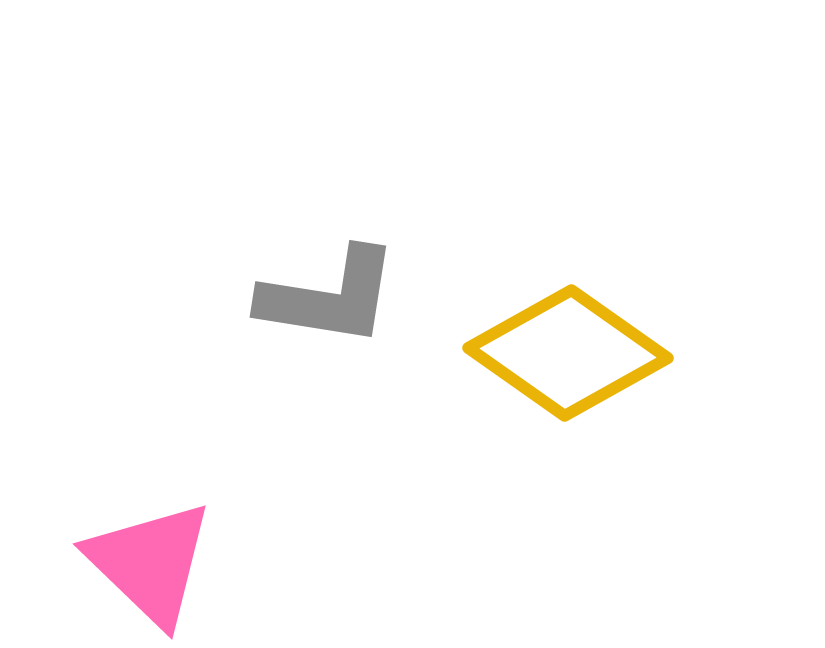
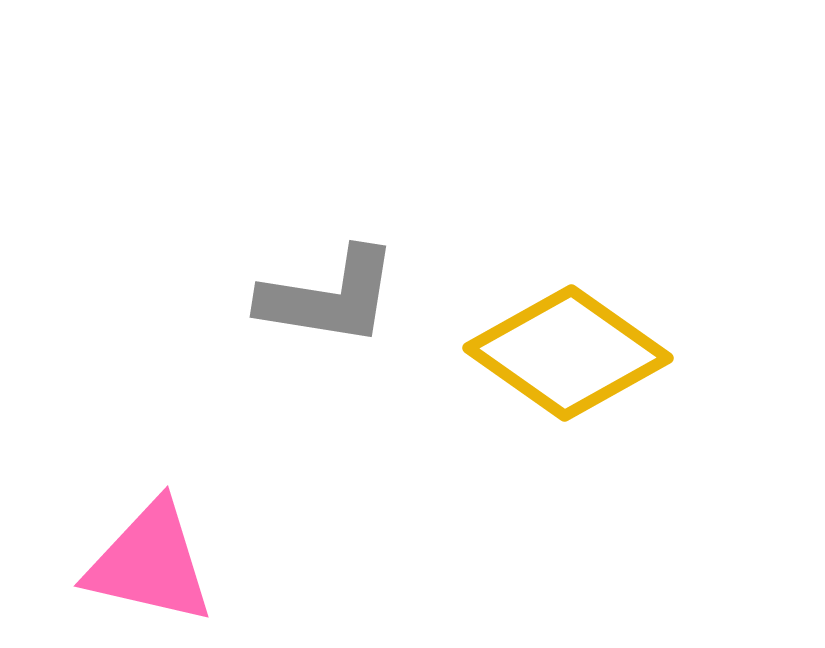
pink triangle: rotated 31 degrees counterclockwise
